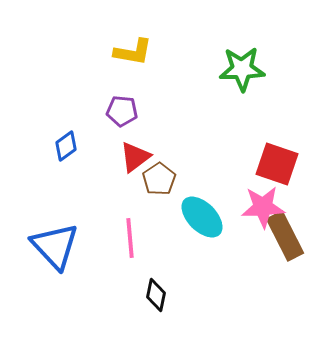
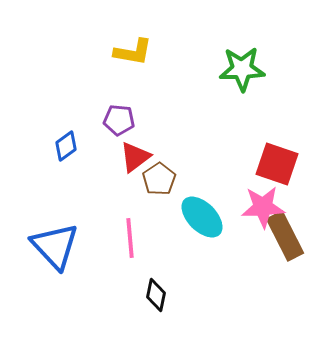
purple pentagon: moved 3 px left, 9 px down
